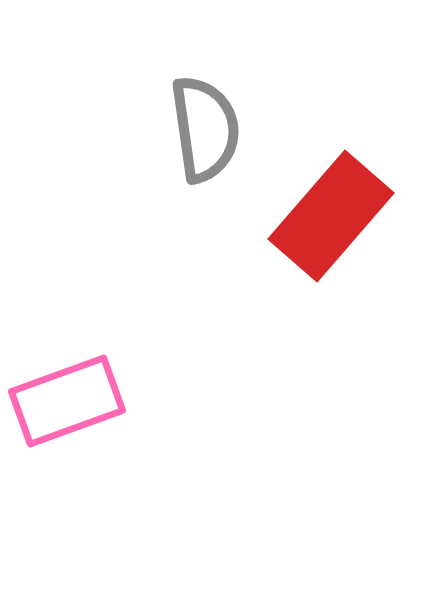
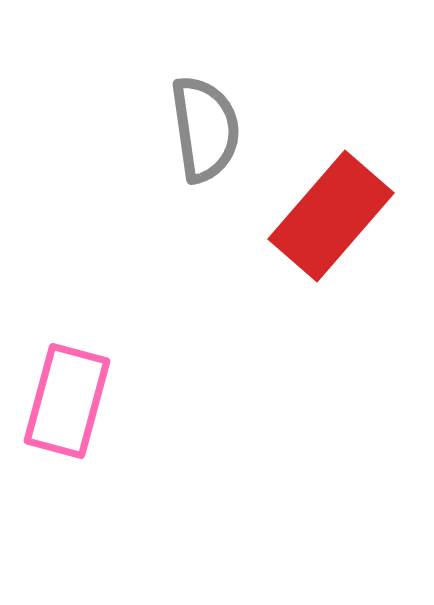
pink rectangle: rotated 55 degrees counterclockwise
